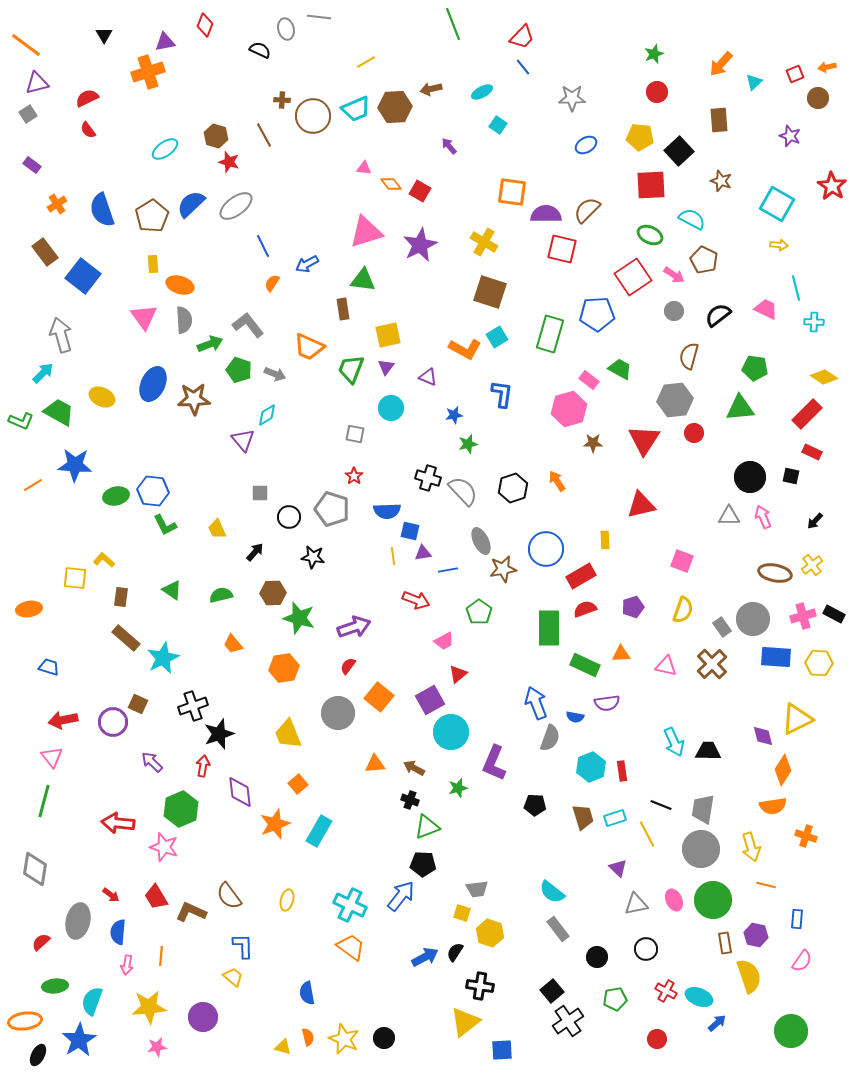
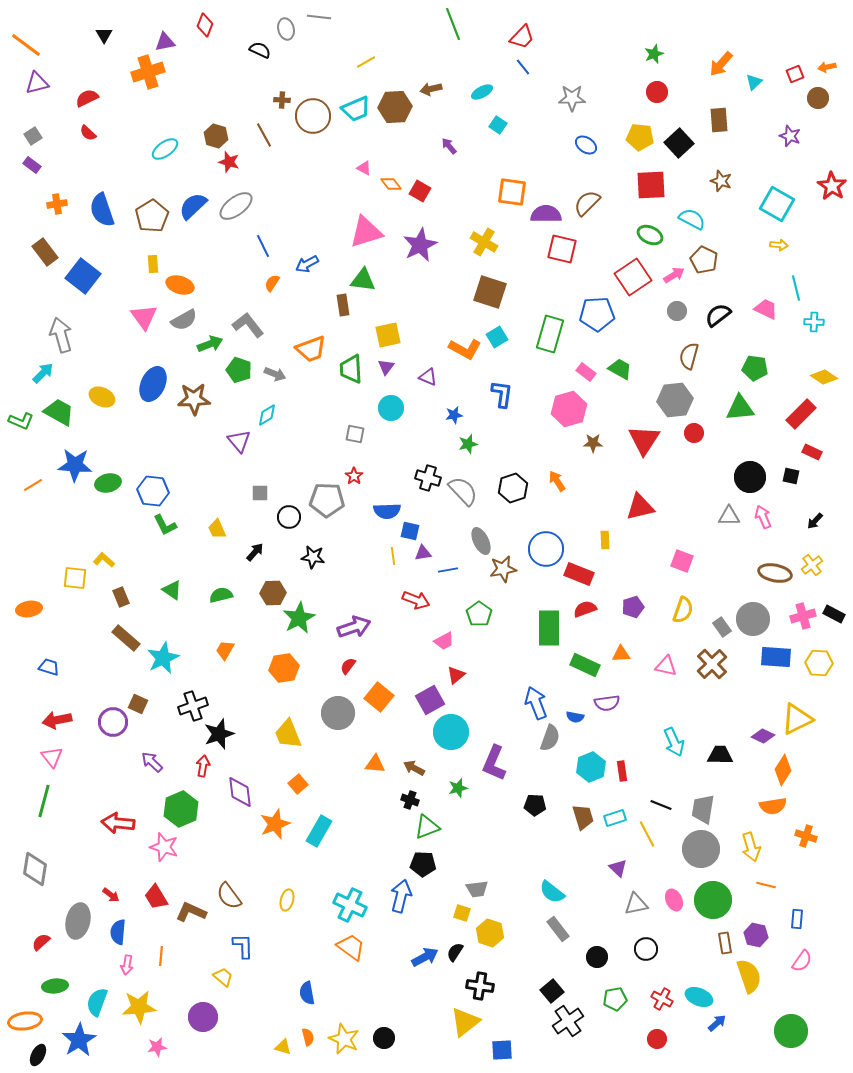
gray square at (28, 114): moved 5 px right, 22 px down
red semicircle at (88, 130): moved 3 px down; rotated 12 degrees counterclockwise
blue ellipse at (586, 145): rotated 65 degrees clockwise
black square at (679, 151): moved 8 px up
pink triangle at (364, 168): rotated 21 degrees clockwise
orange cross at (57, 204): rotated 24 degrees clockwise
blue semicircle at (191, 204): moved 2 px right, 2 px down
brown semicircle at (587, 210): moved 7 px up
pink arrow at (674, 275): rotated 65 degrees counterclockwise
brown rectangle at (343, 309): moved 4 px up
gray circle at (674, 311): moved 3 px right
gray semicircle at (184, 320): rotated 64 degrees clockwise
orange trapezoid at (309, 347): moved 2 px right, 2 px down; rotated 44 degrees counterclockwise
green trapezoid at (351, 369): rotated 24 degrees counterclockwise
pink rectangle at (589, 380): moved 3 px left, 8 px up
red rectangle at (807, 414): moved 6 px left
purple triangle at (243, 440): moved 4 px left, 1 px down
green ellipse at (116, 496): moved 8 px left, 13 px up
red triangle at (641, 505): moved 1 px left, 2 px down
gray pentagon at (332, 509): moved 5 px left, 9 px up; rotated 16 degrees counterclockwise
red rectangle at (581, 576): moved 2 px left, 2 px up; rotated 52 degrees clockwise
brown rectangle at (121, 597): rotated 30 degrees counterclockwise
green pentagon at (479, 612): moved 2 px down
green star at (299, 618): rotated 28 degrees clockwise
orange trapezoid at (233, 644): moved 8 px left, 6 px down; rotated 70 degrees clockwise
red triangle at (458, 674): moved 2 px left, 1 px down
red arrow at (63, 720): moved 6 px left
purple diamond at (763, 736): rotated 50 degrees counterclockwise
black trapezoid at (708, 751): moved 12 px right, 4 px down
orange triangle at (375, 764): rotated 10 degrees clockwise
blue arrow at (401, 896): rotated 24 degrees counterclockwise
yellow trapezoid at (233, 977): moved 10 px left
red cross at (666, 991): moved 4 px left, 8 px down
cyan semicircle at (92, 1001): moved 5 px right, 1 px down
yellow star at (149, 1007): moved 10 px left
